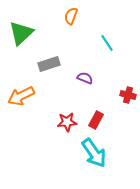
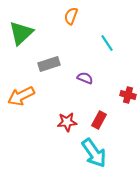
red rectangle: moved 3 px right
